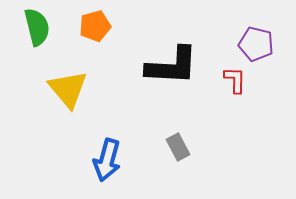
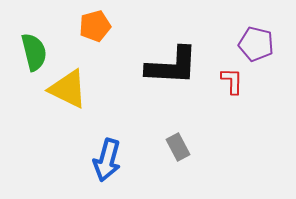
green semicircle: moved 3 px left, 25 px down
red L-shape: moved 3 px left, 1 px down
yellow triangle: rotated 24 degrees counterclockwise
